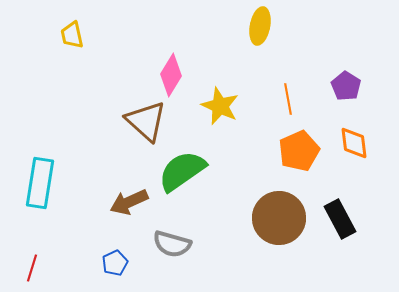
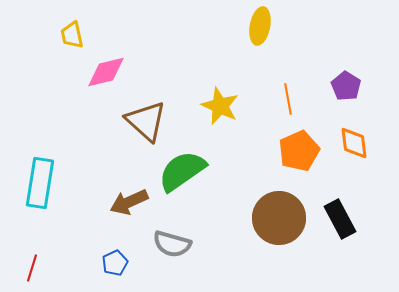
pink diamond: moved 65 px left, 3 px up; rotated 45 degrees clockwise
